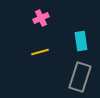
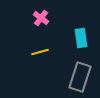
pink cross: rotated 28 degrees counterclockwise
cyan rectangle: moved 3 px up
